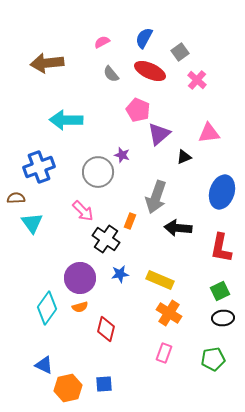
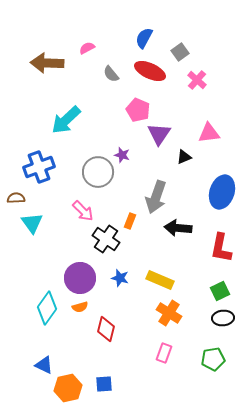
pink semicircle: moved 15 px left, 6 px down
brown arrow: rotated 8 degrees clockwise
cyan arrow: rotated 44 degrees counterclockwise
purple triangle: rotated 15 degrees counterclockwise
blue star: moved 4 px down; rotated 24 degrees clockwise
